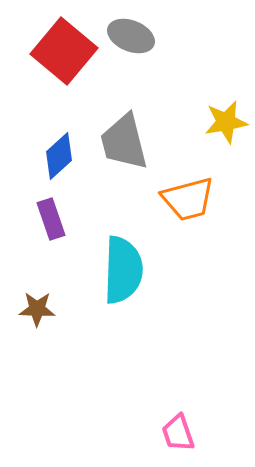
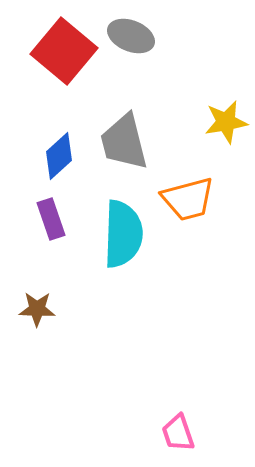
cyan semicircle: moved 36 px up
